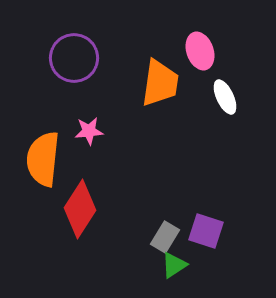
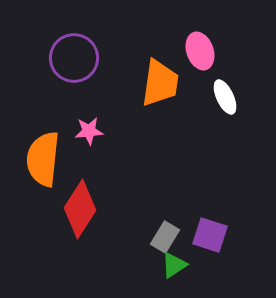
purple square: moved 4 px right, 4 px down
